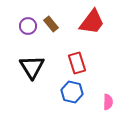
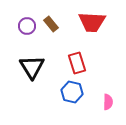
red trapezoid: rotated 56 degrees clockwise
purple circle: moved 1 px left
